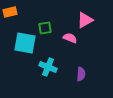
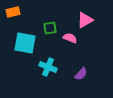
orange rectangle: moved 3 px right
green square: moved 5 px right
purple semicircle: rotated 40 degrees clockwise
